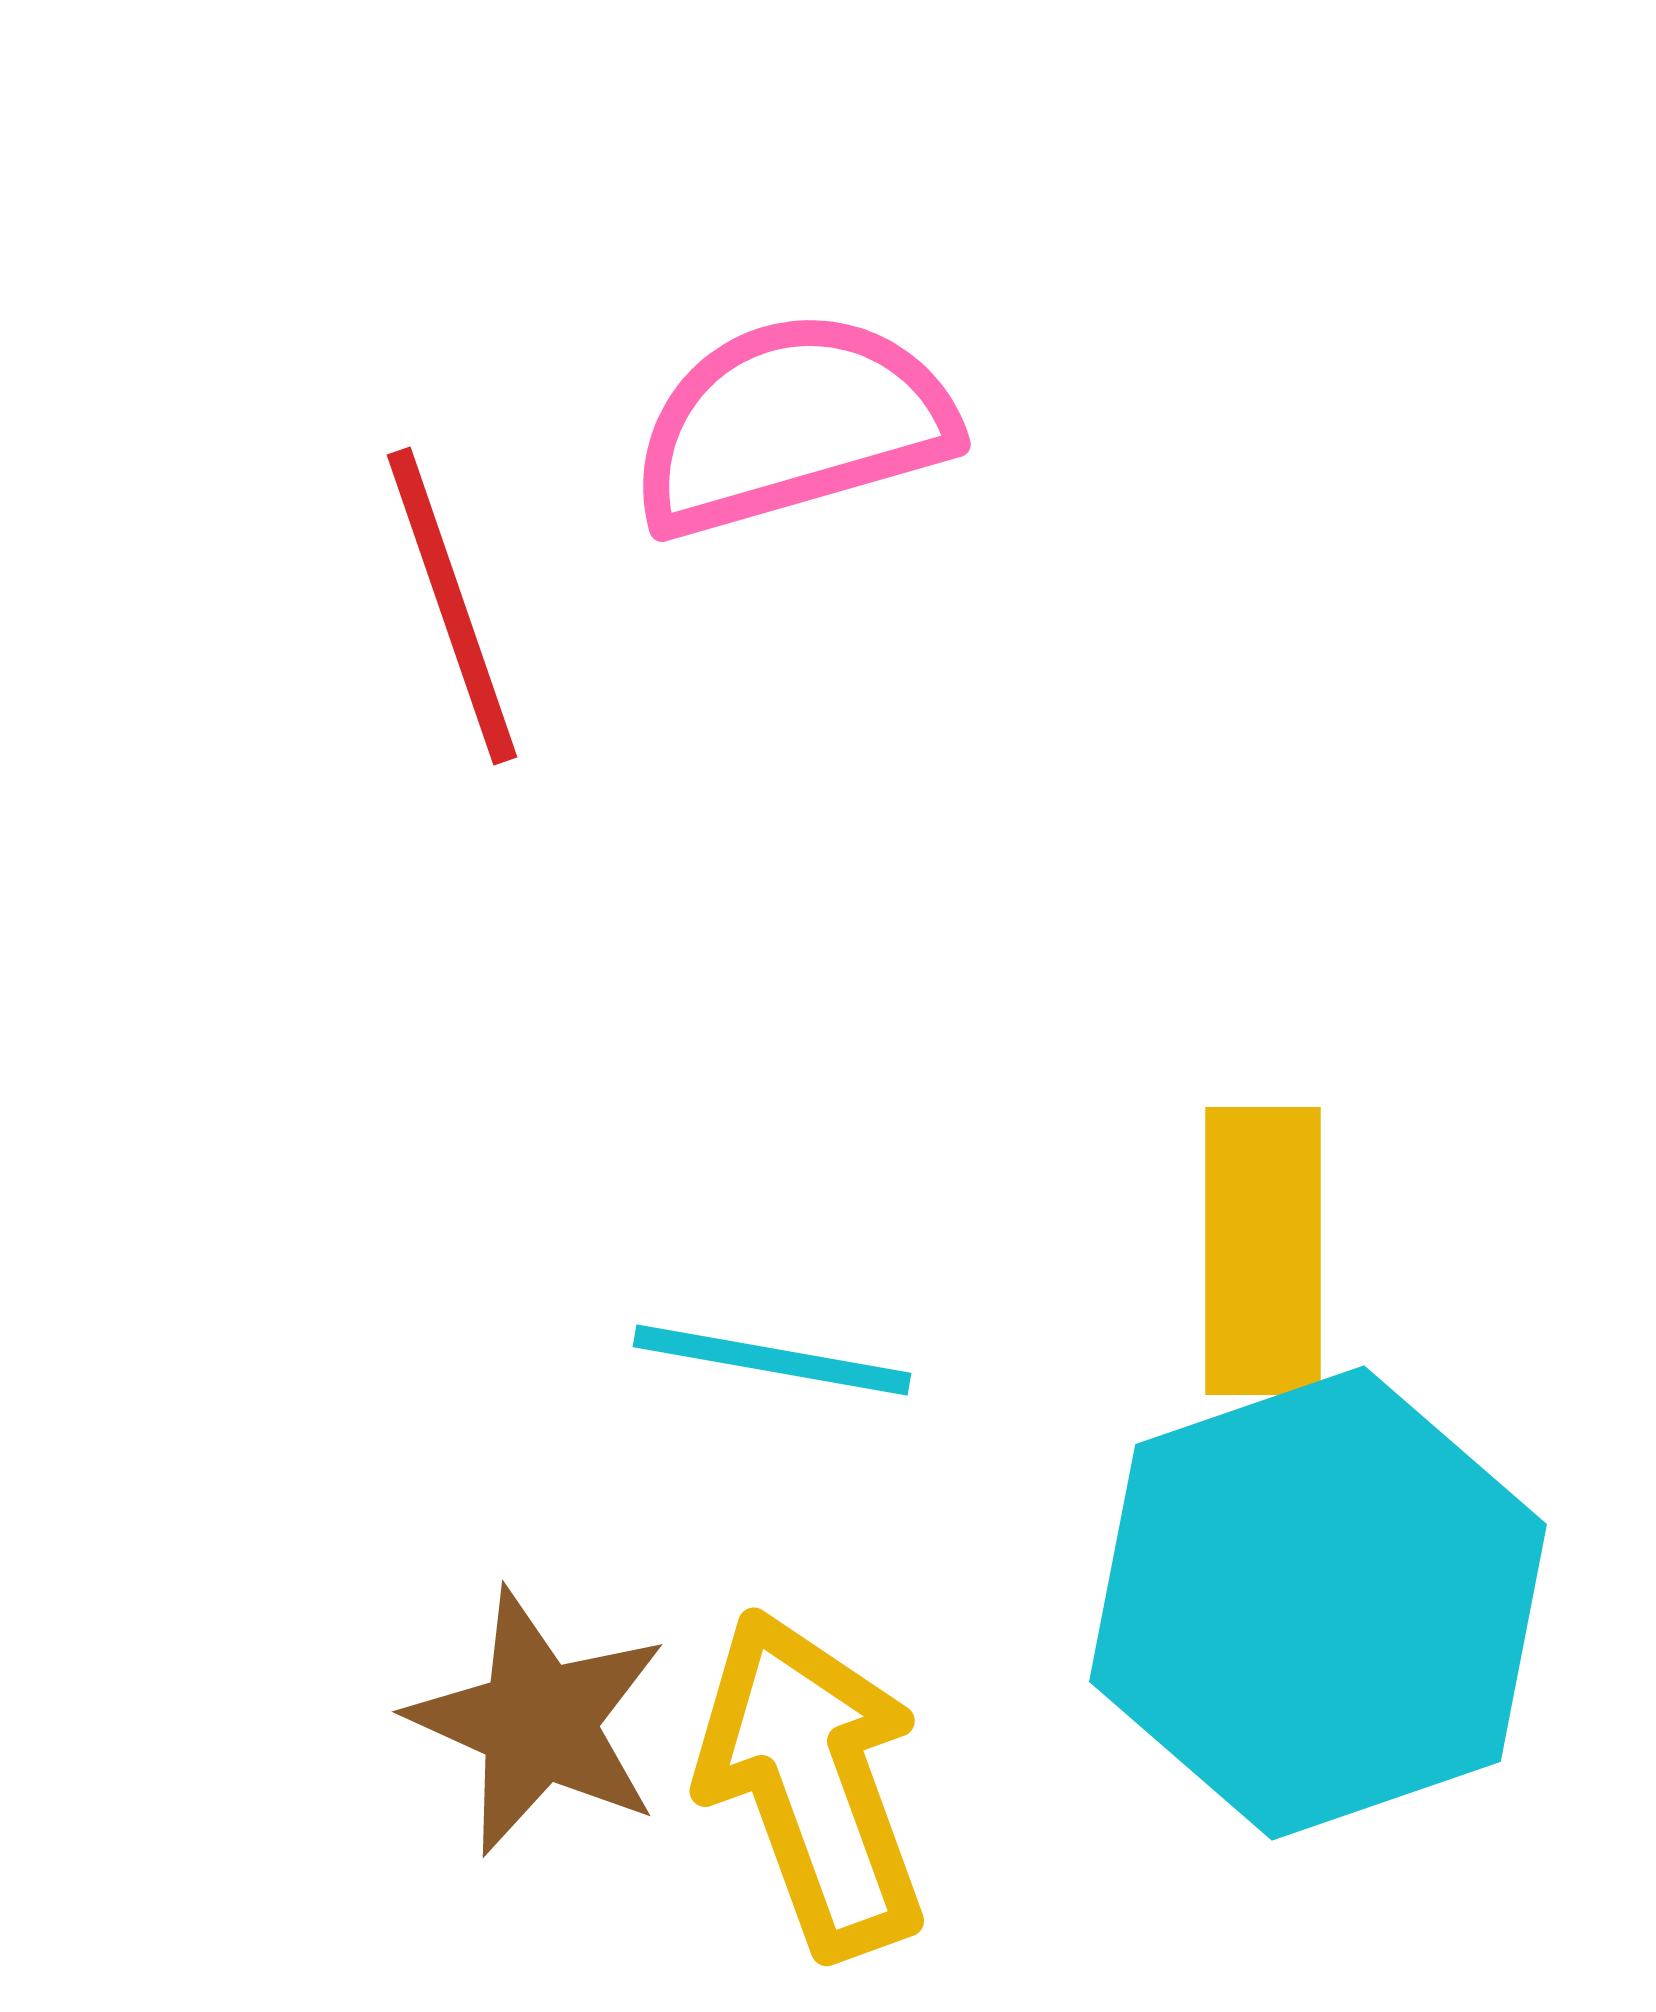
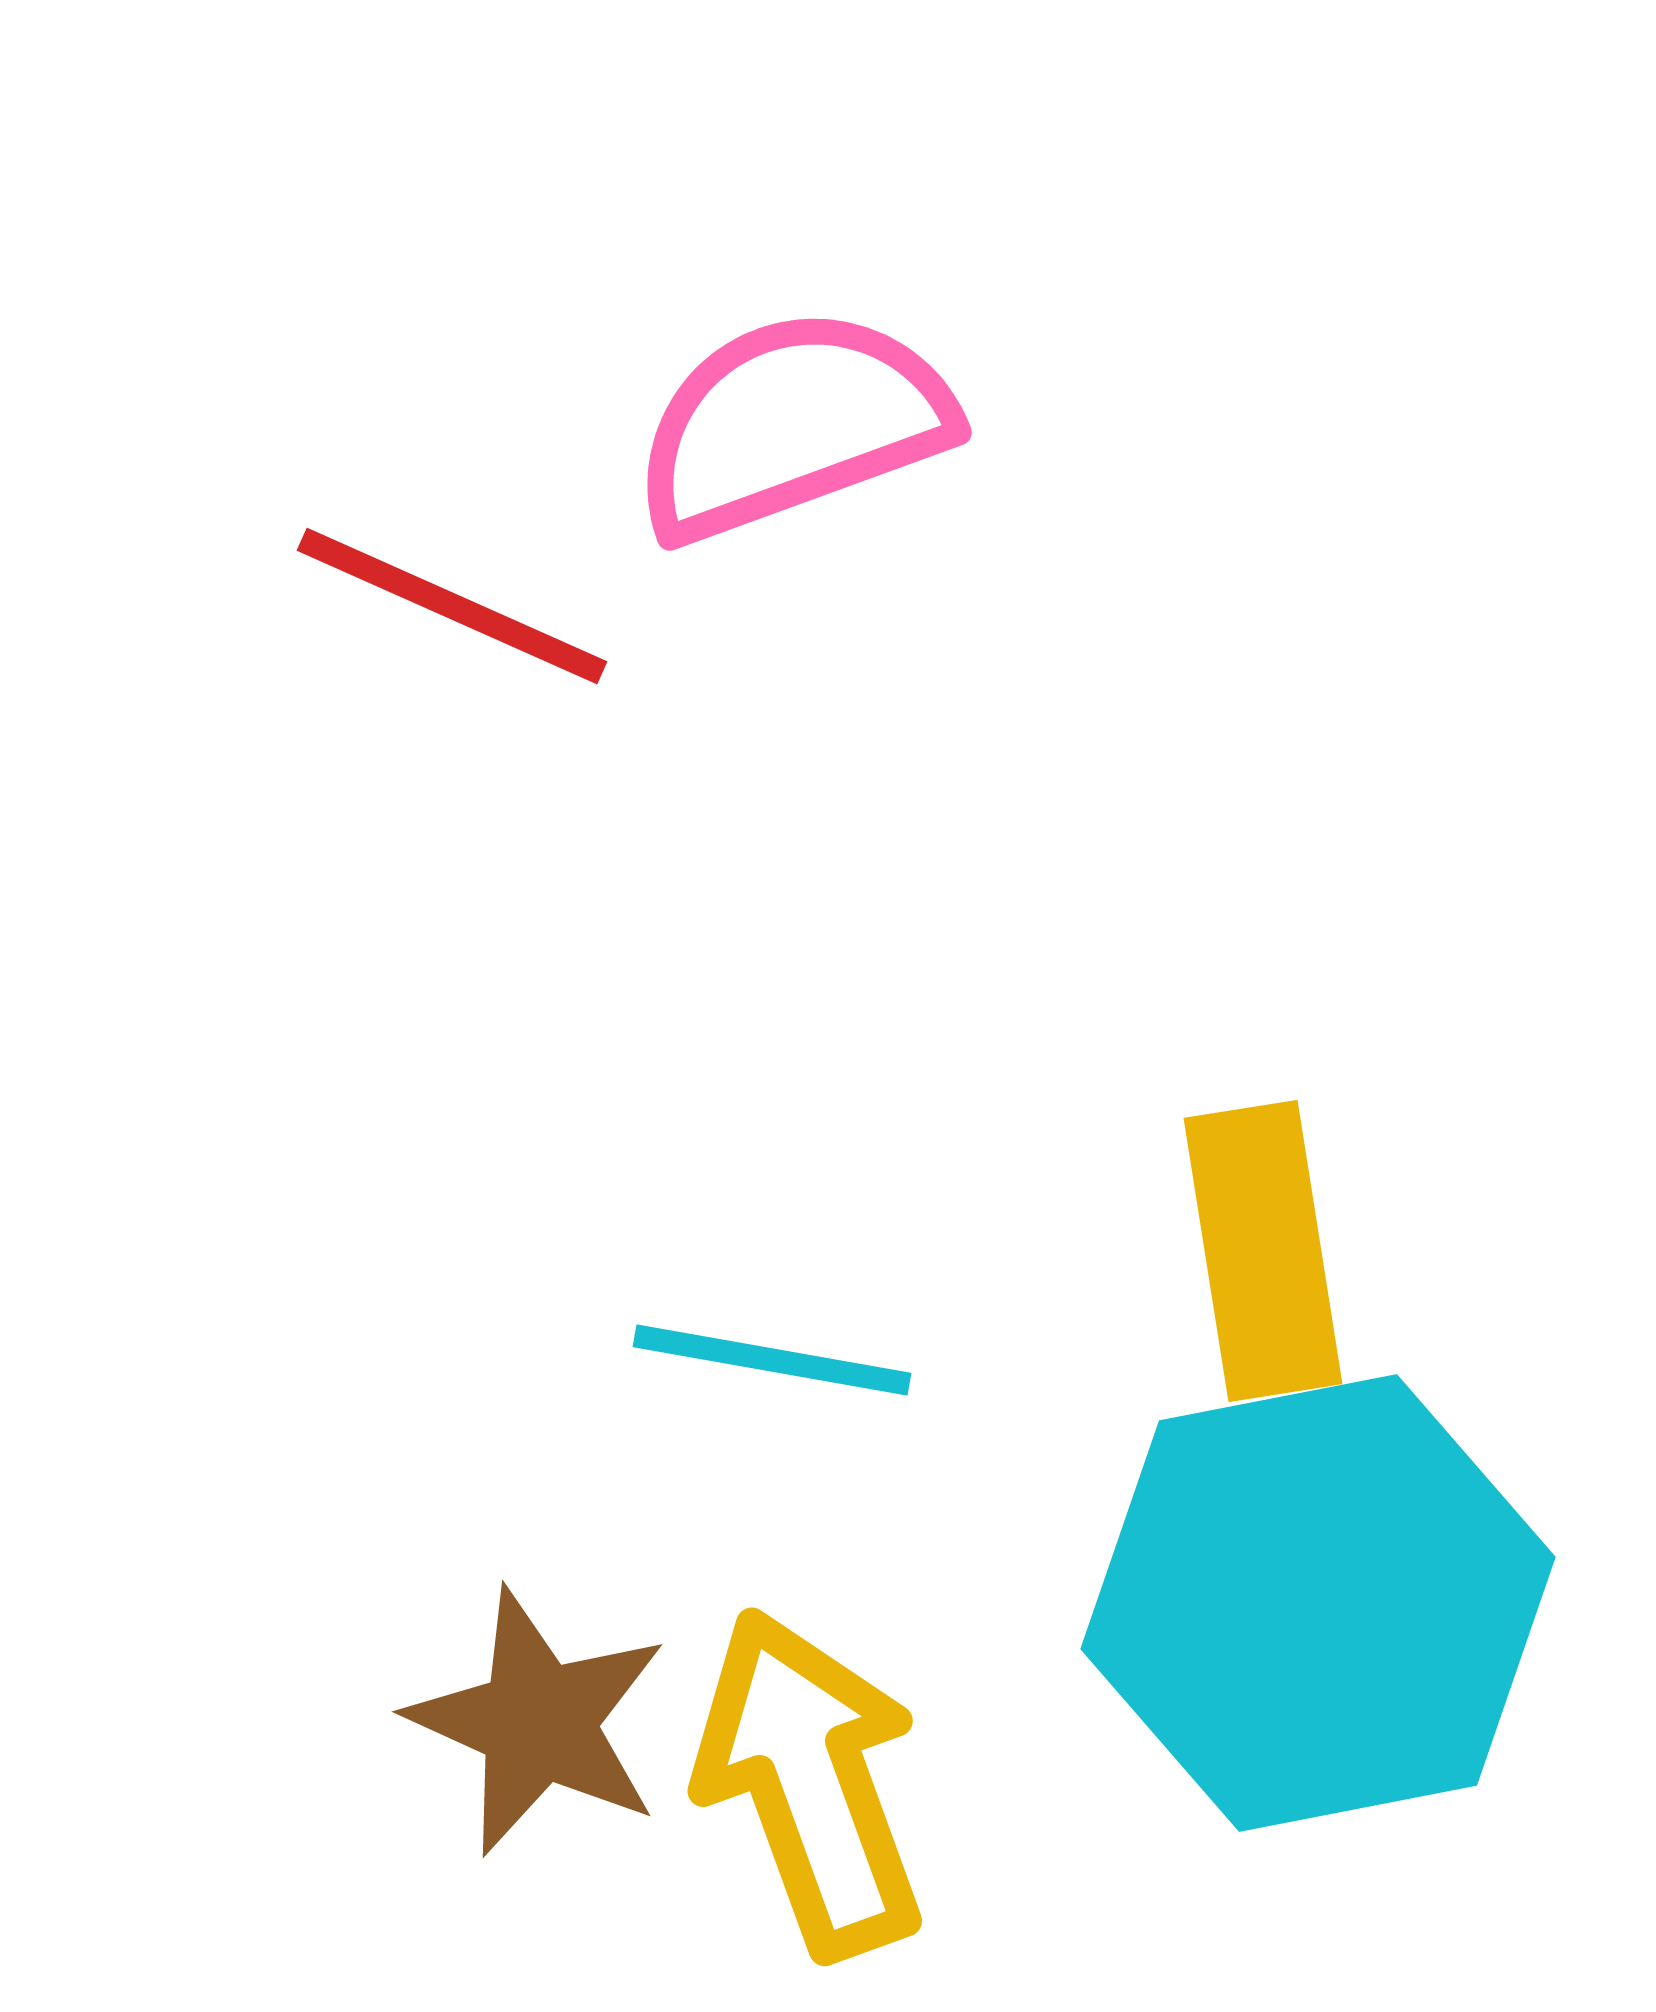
pink semicircle: rotated 4 degrees counterclockwise
red line: rotated 47 degrees counterclockwise
yellow rectangle: rotated 9 degrees counterclockwise
cyan hexagon: rotated 8 degrees clockwise
yellow arrow: moved 2 px left
